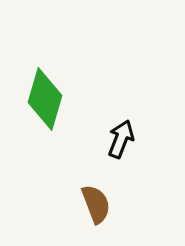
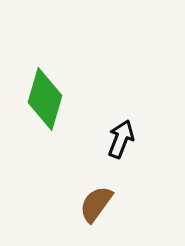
brown semicircle: rotated 123 degrees counterclockwise
